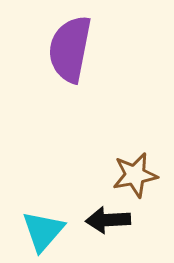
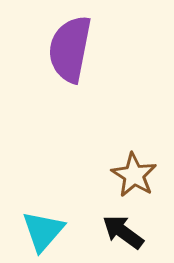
brown star: moved 1 px left; rotated 30 degrees counterclockwise
black arrow: moved 15 px right, 12 px down; rotated 39 degrees clockwise
